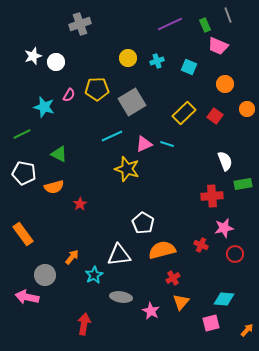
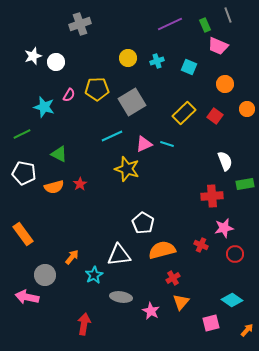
green rectangle at (243, 184): moved 2 px right
red star at (80, 204): moved 20 px up
cyan diamond at (224, 299): moved 8 px right, 1 px down; rotated 30 degrees clockwise
